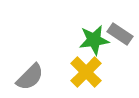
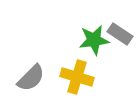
yellow cross: moved 9 px left, 5 px down; rotated 28 degrees counterclockwise
gray semicircle: moved 1 px right, 1 px down
